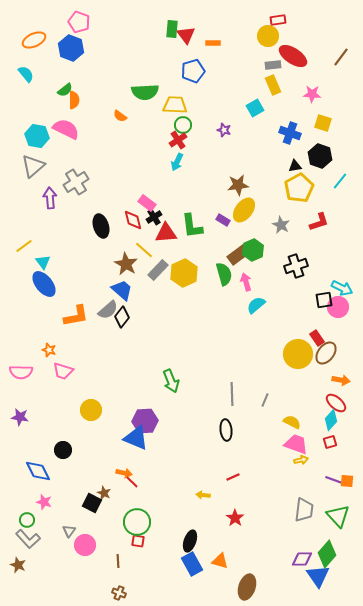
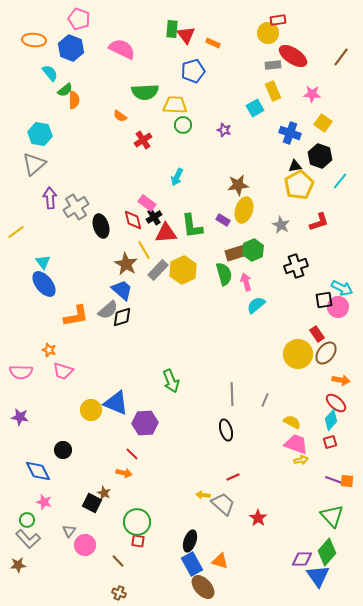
pink pentagon at (79, 22): moved 3 px up
yellow circle at (268, 36): moved 3 px up
orange ellipse at (34, 40): rotated 30 degrees clockwise
orange rectangle at (213, 43): rotated 24 degrees clockwise
cyan semicircle at (26, 74): moved 24 px right, 1 px up
yellow rectangle at (273, 85): moved 6 px down
yellow square at (323, 123): rotated 18 degrees clockwise
pink semicircle at (66, 129): moved 56 px right, 80 px up
cyan hexagon at (37, 136): moved 3 px right, 2 px up
red cross at (178, 140): moved 35 px left
cyan arrow at (177, 162): moved 15 px down
gray triangle at (33, 166): moved 1 px right, 2 px up
gray cross at (76, 182): moved 25 px down
yellow pentagon at (299, 188): moved 3 px up
yellow ellipse at (244, 210): rotated 20 degrees counterclockwise
yellow line at (24, 246): moved 8 px left, 14 px up
yellow line at (144, 250): rotated 18 degrees clockwise
brown rectangle at (238, 255): moved 2 px left, 2 px up; rotated 20 degrees clockwise
yellow hexagon at (184, 273): moved 1 px left, 3 px up
black diamond at (122, 317): rotated 35 degrees clockwise
red rectangle at (317, 338): moved 4 px up
purple hexagon at (145, 421): moved 2 px down
black ellipse at (226, 430): rotated 10 degrees counterclockwise
blue triangle at (136, 438): moved 20 px left, 35 px up
red line at (132, 482): moved 28 px up
gray trapezoid at (304, 510): moved 81 px left, 6 px up; rotated 55 degrees counterclockwise
green triangle at (338, 516): moved 6 px left
red star at (235, 518): moved 23 px right
green diamond at (327, 554): moved 2 px up
brown line at (118, 561): rotated 40 degrees counterclockwise
brown star at (18, 565): rotated 28 degrees counterclockwise
brown ellipse at (247, 587): moved 44 px left; rotated 60 degrees counterclockwise
